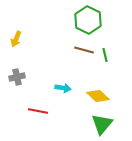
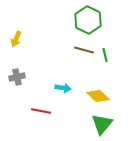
red line: moved 3 px right
